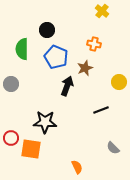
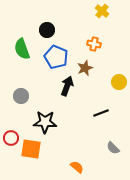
green semicircle: rotated 20 degrees counterclockwise
gray circle: moved 10 px right, 12 px down
black line: moved 3 px down
orange semicircle: rotated 24 degrees counterclockwise
